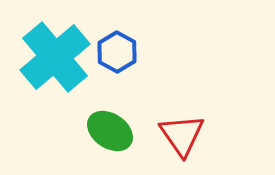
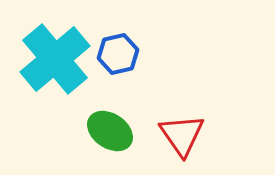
blue hexagon: moved 1 px right, 2 px down; rotated 18 degrees clockwise
cyan cross: moved 2 px down
